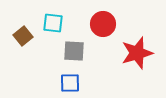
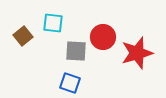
red circle: moved 13 px down
gray square: moved 2 px right
blue square: rotated 20 degrees clockwise
